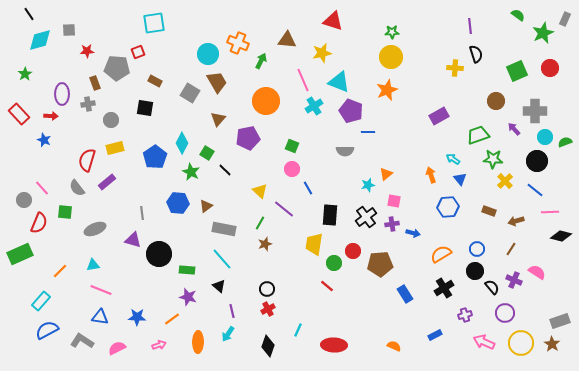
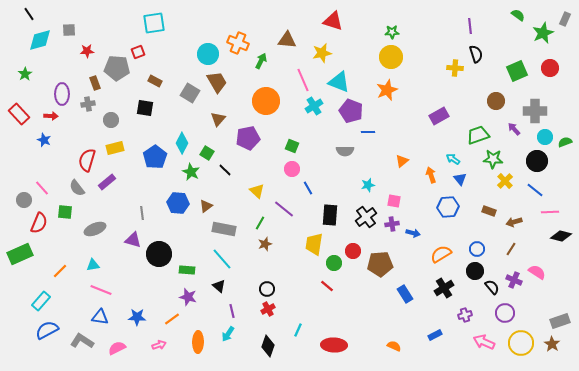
orange triangle at (386, 174): moved 16 px right, 13 px up
yellow triangle at (260, 191): moved 3 px left
brown arrow at (516, 221): moved 2 px left, 1 px down
